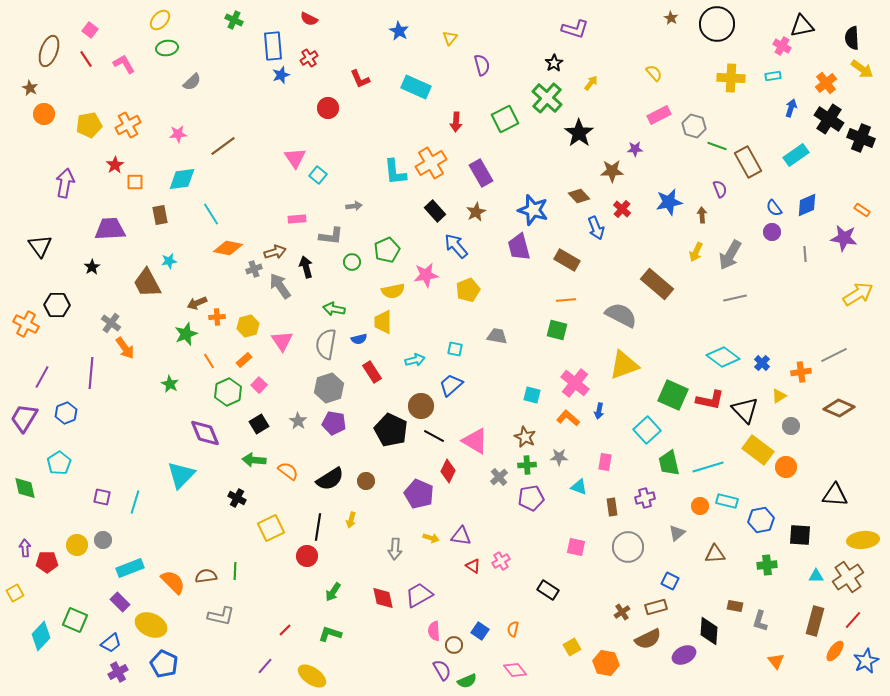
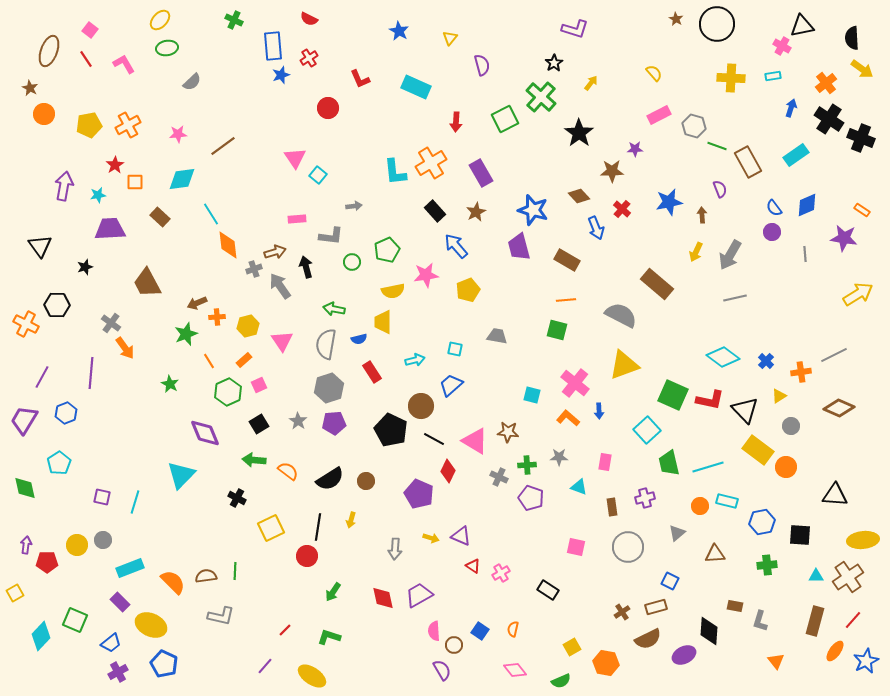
brown star at (671, 18): moved 5 px right, 1 px down
green cross at (547, 98): moved 6 px left, 1 px up
purple arrow at (65, 183): moved 1 px left, 3 px down
brown rectangle at (160, 215): moved 2 px down; rotated 36 degrees counterclockwise
orange diamond at (228, 248): moved 3 px up; rotated 72 degrees clockwise
cyan star at (169, 261): moved 71 px left, 66 px up
black star at (92, 267): moved 7 px left; rotated 14 degrees clockwise
blue cross at (762, 363): moved 4 px right, 2 px up
pink square at (259, 385): rotated 21 degrees clockwise
blue arrow at (599, 411): rotated 14 degrees counterclockwise
purple trapezoid at (24, 418): moved 2 px down
purple pentagon at (334, 423): rotated 15 degrees counterclockwise
black line at (434, 436): moved 3 px down
brown star at (525, 437): moved 17 px left, 5 px up; rotated 20 degrees counterclockwise
gray cross at (499, 477): rotated 24 degrees counterclockwise
purple pentagon at (531, 498): rotated 30 degrees clockwise
blue hexagon at (761, 520): moved 1 px right, 2 px down
purple triangle at (461, 536): rotated 15 degrees clockwise
purple arrow at (25, 548): moved 1 px right, 3 px up; rotated 12 degrees clockwise
pink cross at (501, 561): moved 12 px down
green L-shape at (330, 634): moved 1 px left, 3 px down
green semicircle at (467, 681): moved 94 px right
